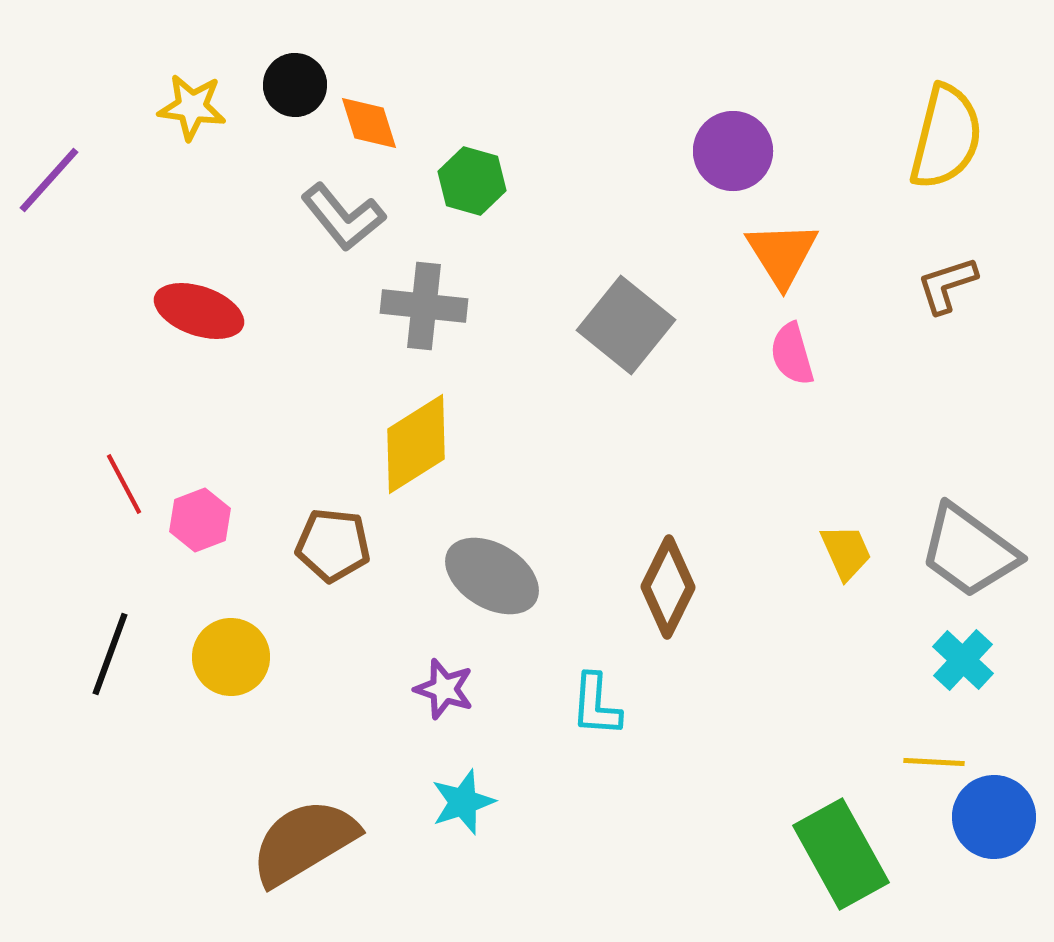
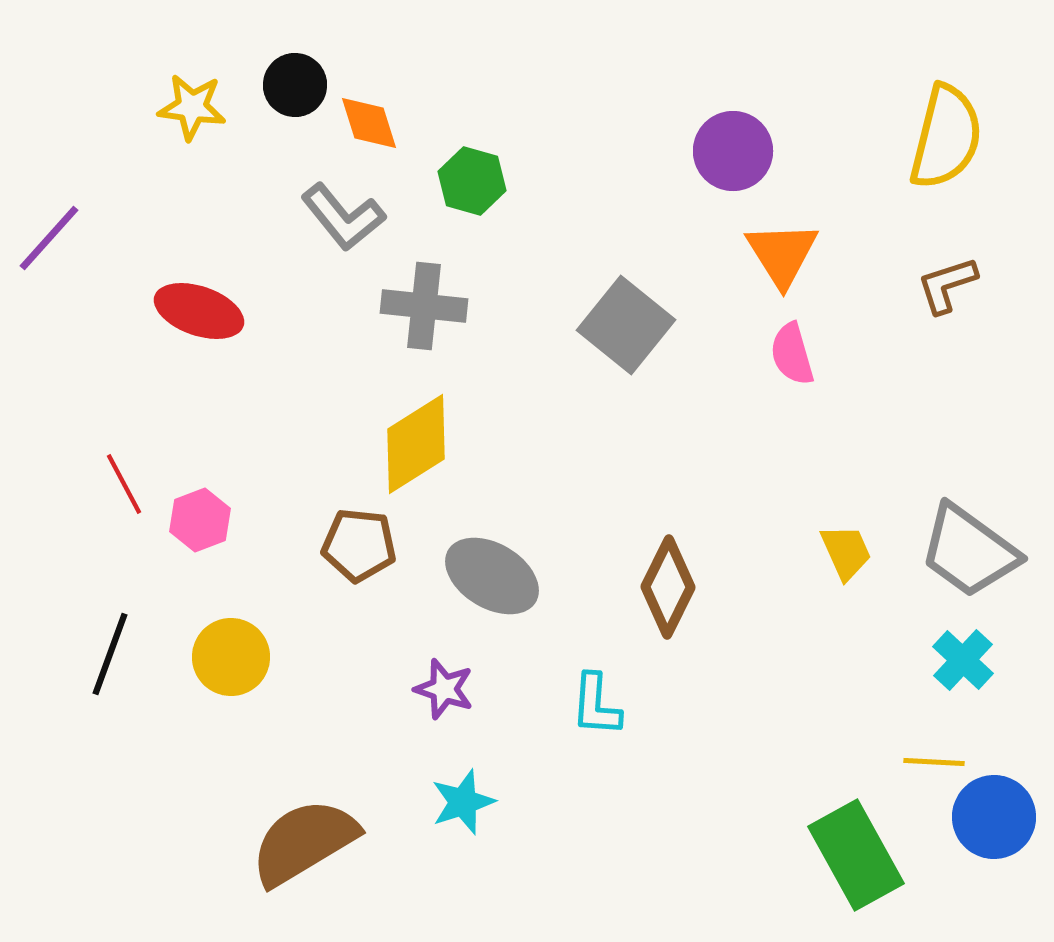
purple line: moved 58 px down
brown pentagon: moved 26 px right
green rectangle: moved 15 px right, 1 px down
